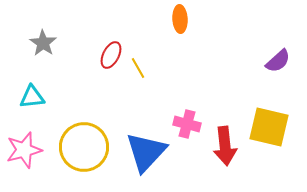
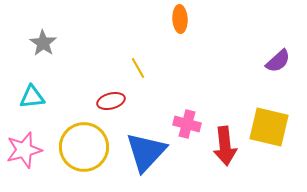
red ellipse: moved 46 px down; rotated 48 degrees clockwise
